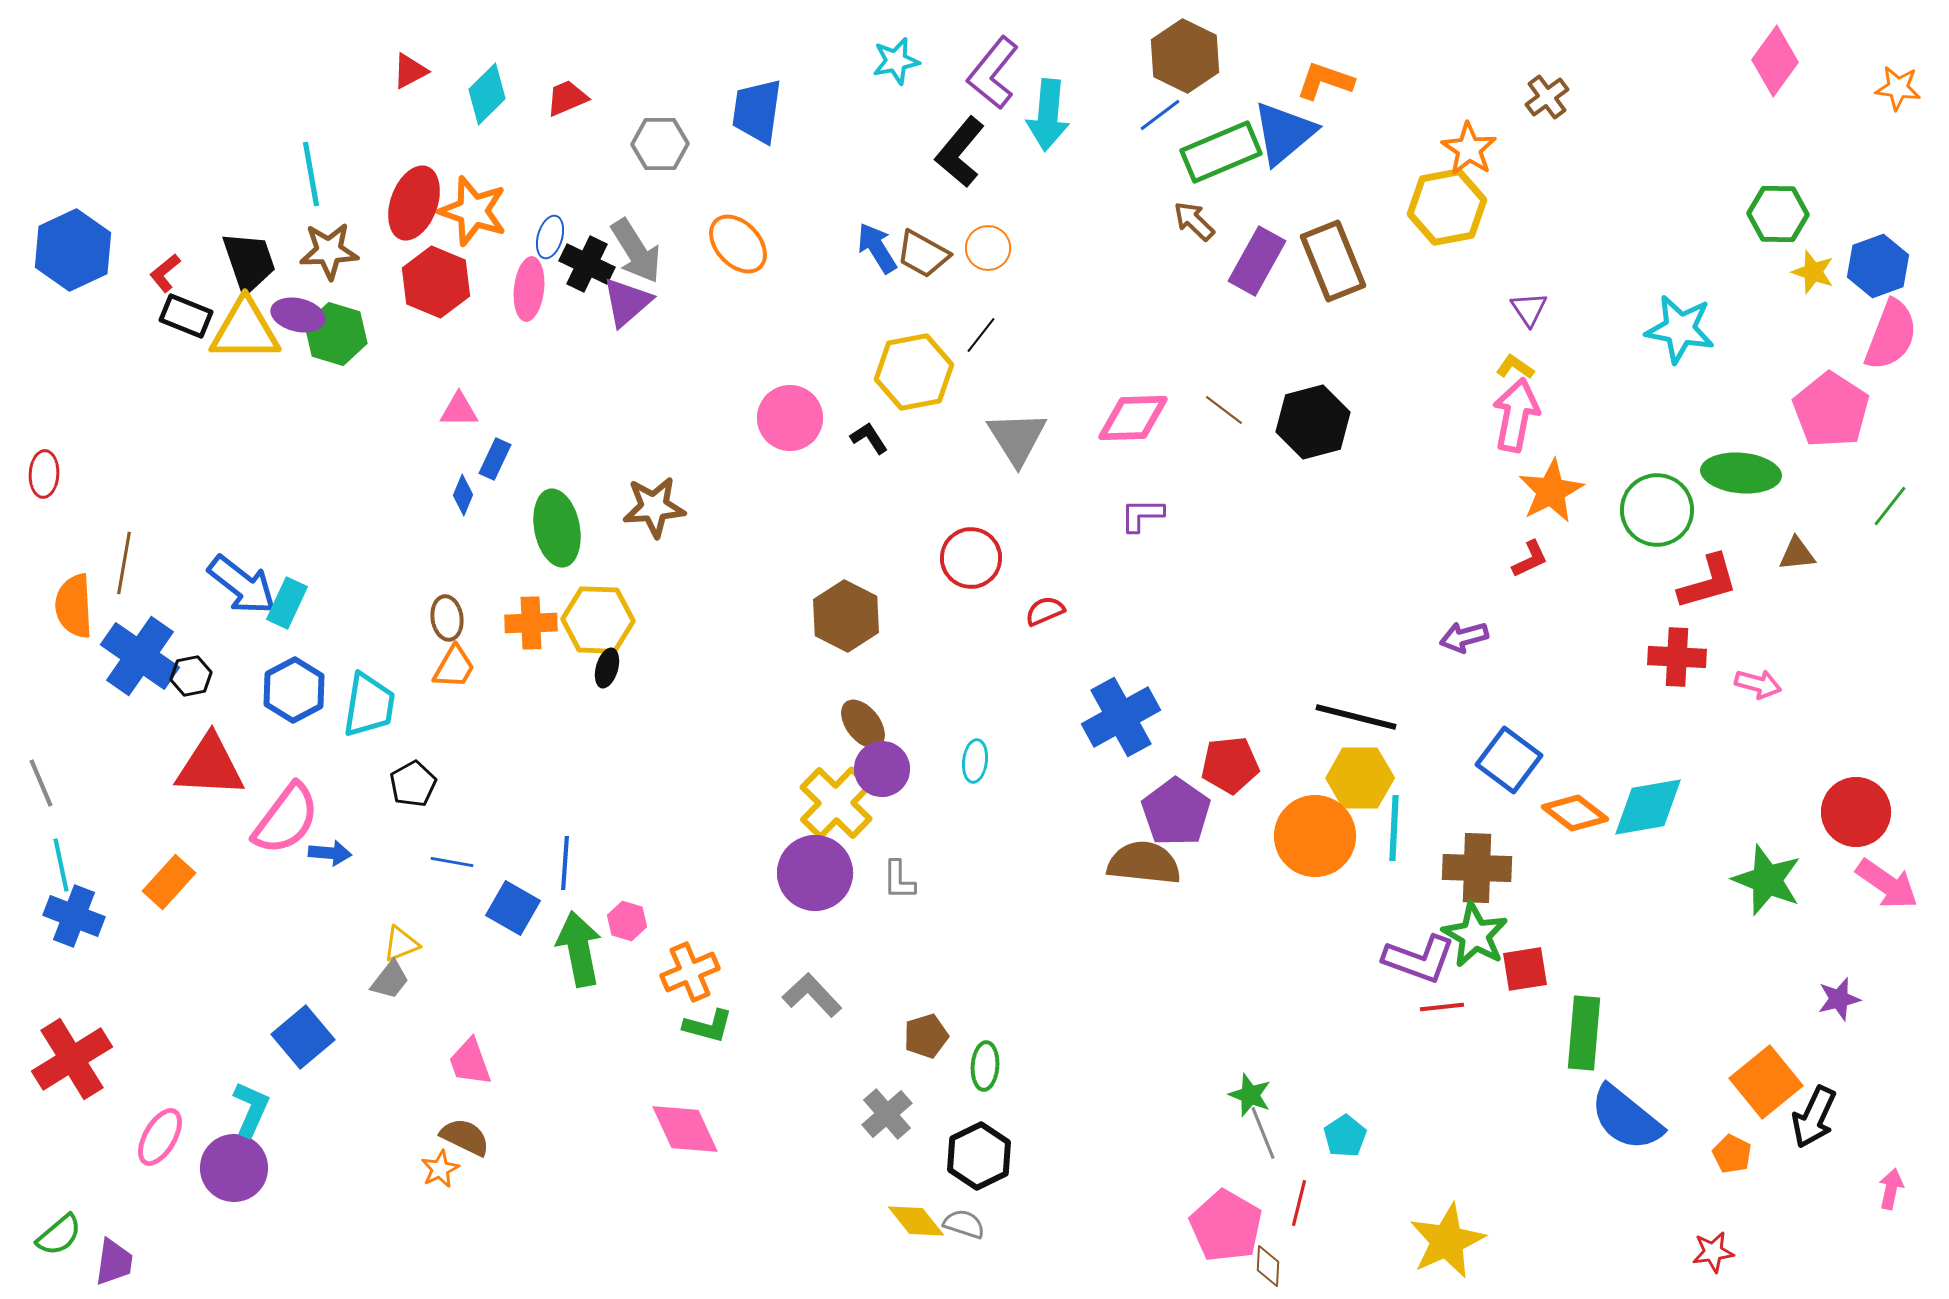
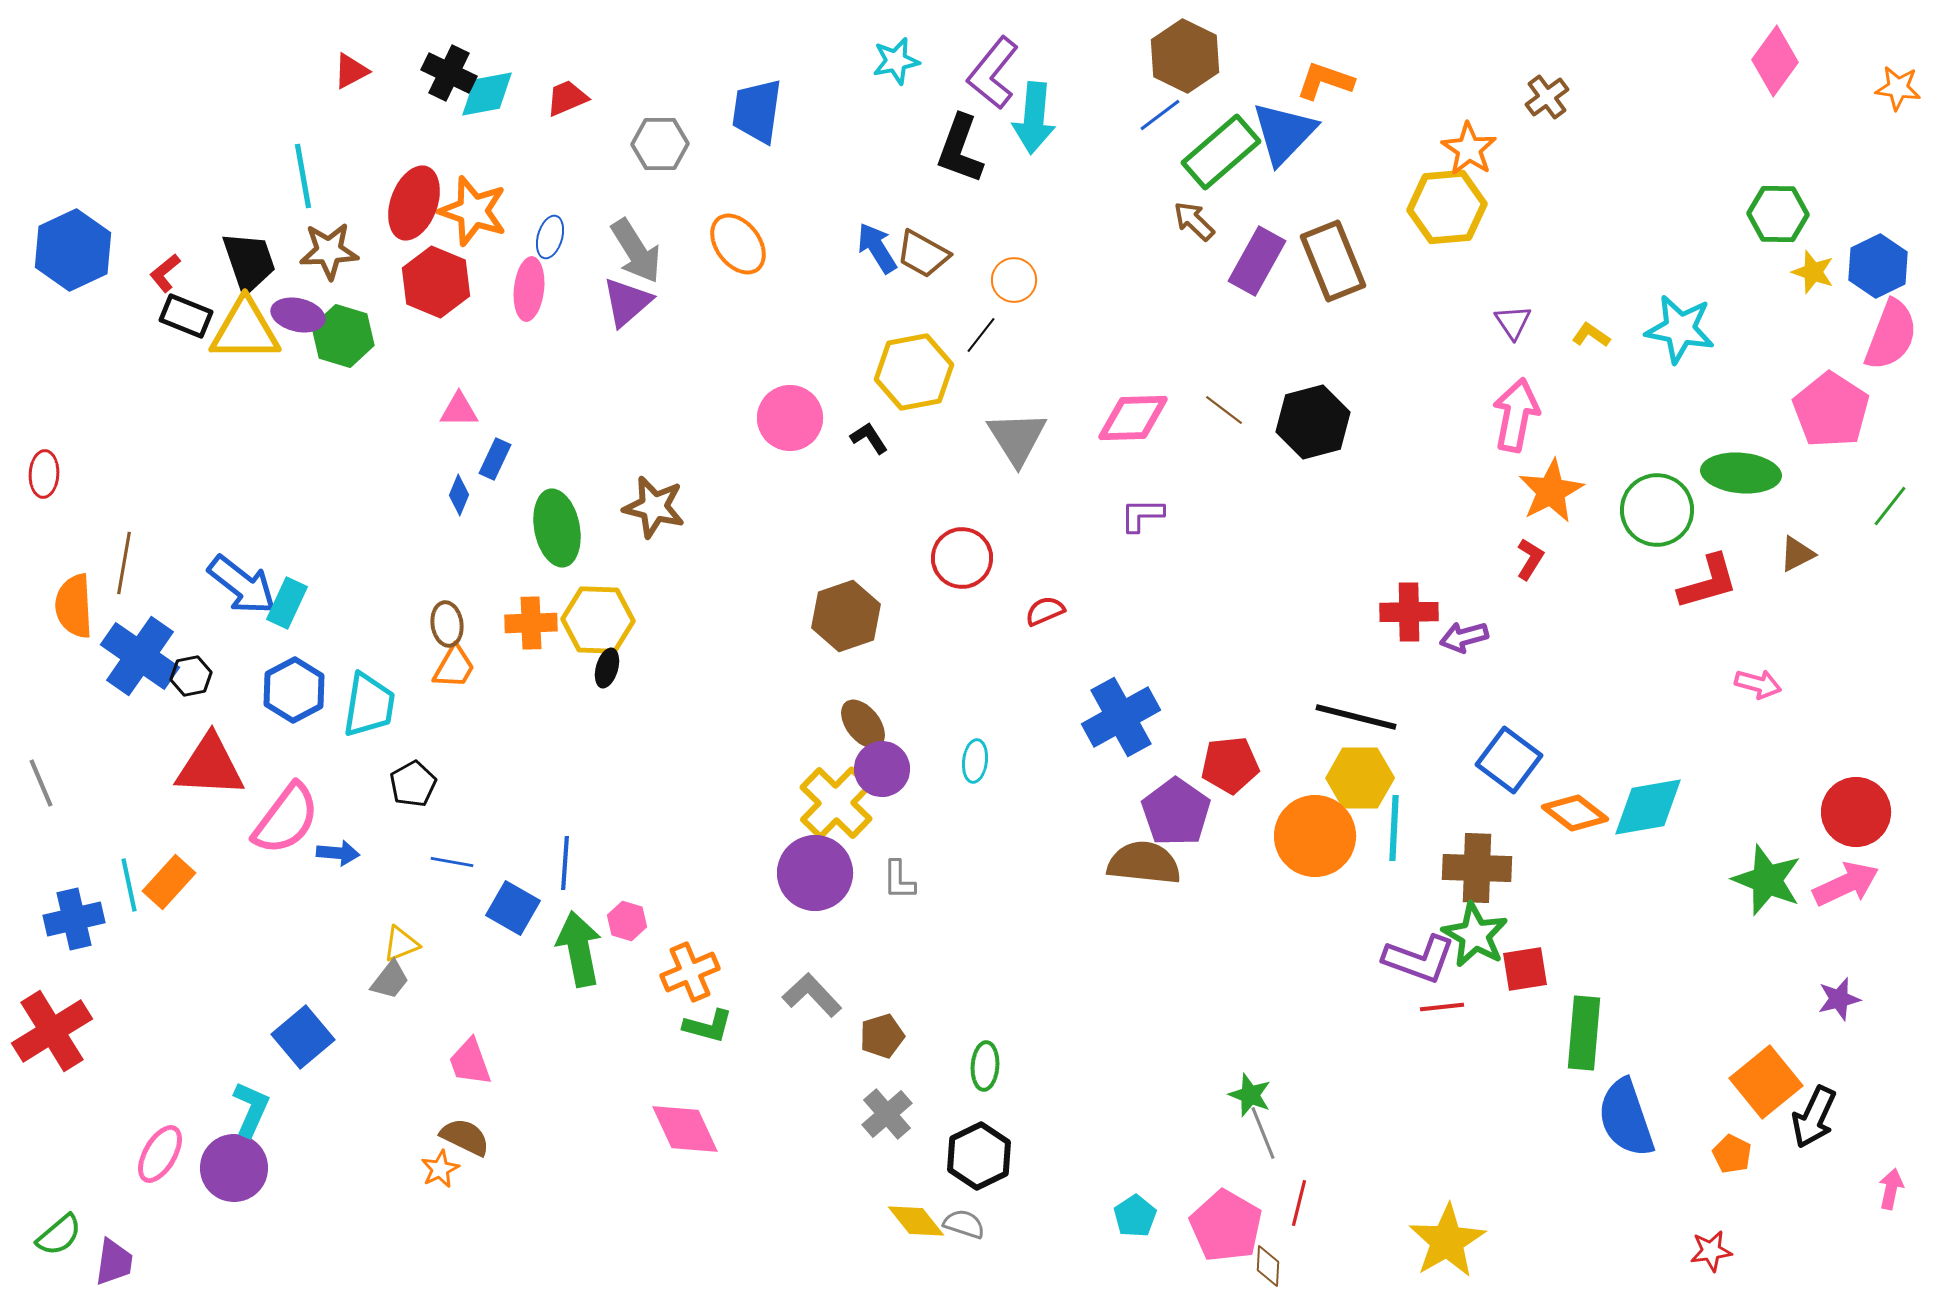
red triangle at (410, 71): moved 59 px left
cyan diamond at (487, 94): rotated 34 degrees clockwise
cyan arrow at (1048, 115): moved 14 px left, 3 px down
blue triangle at (1284, 133): rotated 6 degrees counterclockwise
black L-shape at (960, 152): moved 3 px up; rotated 20 degrees counterclockwise
green rectangle at (1221, 152): rotated 18 degrees counterclockwise
cyan line at (311, 174): moved 8 px left, 2 px down
yellow hexagon at (1447, 207): rotated 6 degrees clockwise
orange ellipse at (738, 244): rotated 6 degrees clockwise
orange circle at (988, 248): moved 26 px right, 32 px down
black cross at (587, 264): moved 138 px left, 191 px up
blue hexagon at (1878, 266): rotated 6 degrees counterclockwise
purple triangle at (1529, 309): moved 16 px left, 13 px down
green hexagon at (336, 334): moved 7 px right, 2 px down
yellow L-shape at (1515, 367): moved 76 px right, 32 px up
blue diamond at (463, 495): moved 4 px left
brown star at (654, 507): rotated 18 degrees clockwise
brown triangle at (1797, 554): rotated 21 degrees counterclockwise
red circle at (971, 558): moved 9 px left
red L-shape at (1530, 559): rotated 33 degrees counterclockwise
brown hexagon at (846, 616): rotated 14 degrees clockwise
brown ellipse at (447, 618): moved 6 px down
red cross at (1677, 657): moved 268 px left, 45 px up; rotated 4 degrees counterclockwise
blue arrow at (330, 853): moved 8 px right
cyan line at (61, 865): moved 68 px right, 20 px down
pink arrow at (1887, 884): moved 41 px left; rotated 60 degrees counterclockwise
blue cross at (74, 916): moved 3 px down; rotated 34 degrees counterclockwise
brown pentagon at (926, 1036): moved 44 px left
red cross at (72, 1059): moved 20 px left, 28 px up
blue semicircle at (1626, 1118): rotated 32 degrees clockwise
cyan pentagon at (1345, 1136): moved 210 px left, 80 px down
pink ellipse at (160, 1137): moved 17 px down
yellow star at (1447, 1241): rotated 6 degrees counterclockwise
red star at (1713, 1252): moved 2 px left, 1 px up
